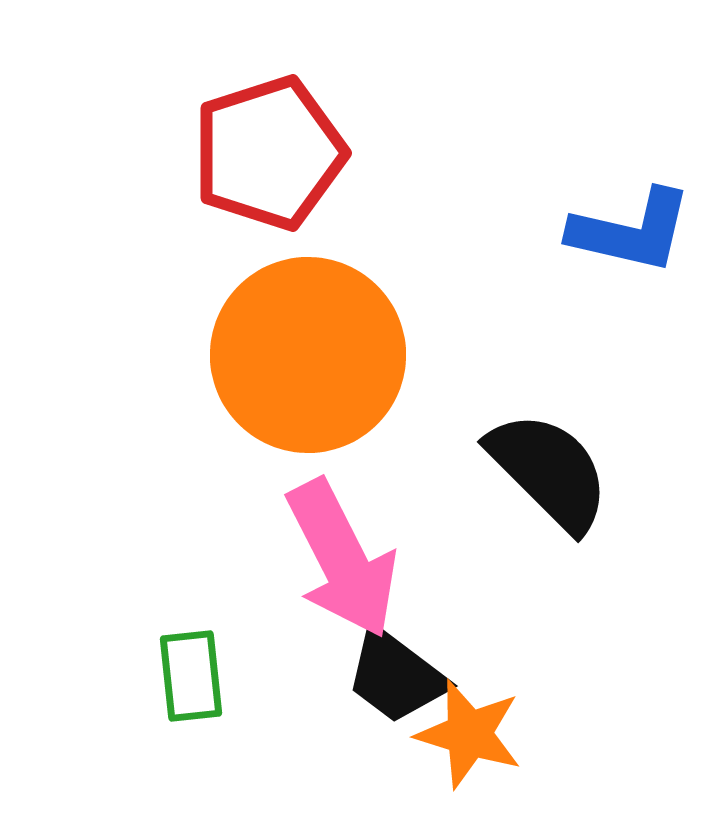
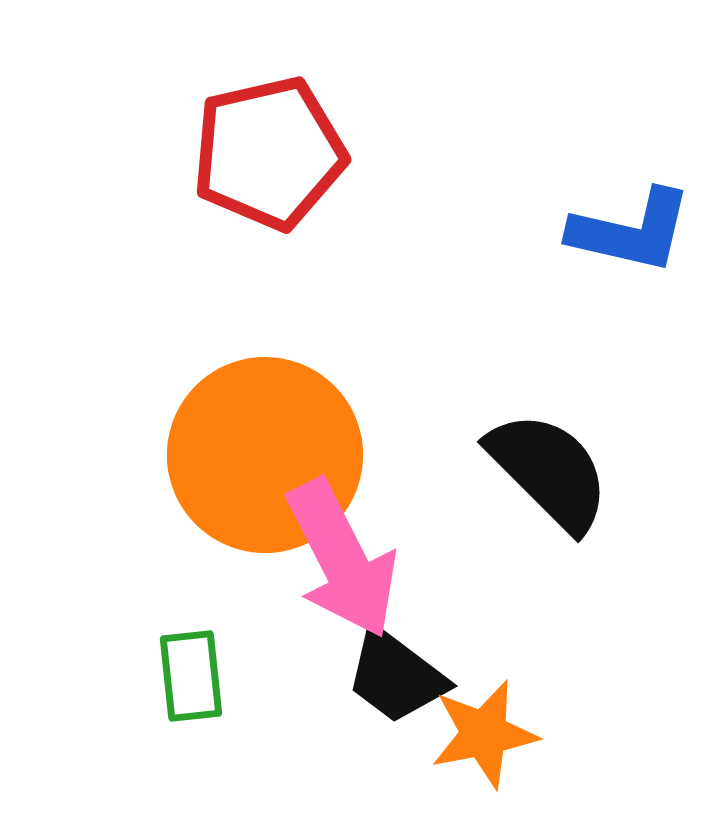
red pentagon: rotated 5 degrees clockwise
orange circle: moved 43 px left, 100 px down
orange star: moved 15 px right; rotated 28 degrees counterclockwise
